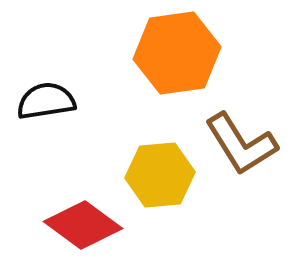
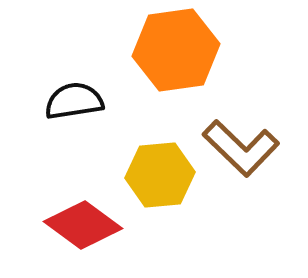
orange hexagon: moved 1 px left, 3 px up
black semicircle: moved 28 px right
brown L-shape: moved 4 px down; rotated 14 degrees counterclockwise
